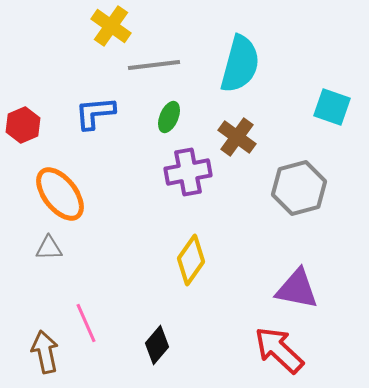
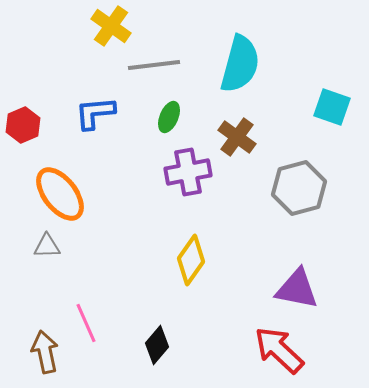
gray triangle: moved 2 px left, 2 px up
